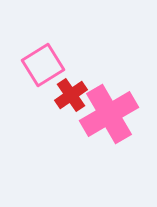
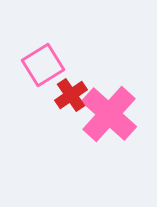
pink cross: rotated 18 degrees counterclockwise
